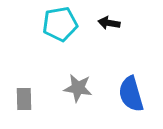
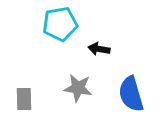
black arrow: moved 10 px left, 26 px down
